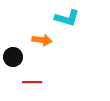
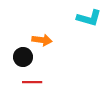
cyan L-shape: moved 22 px right
black circle: moved 10 px right
